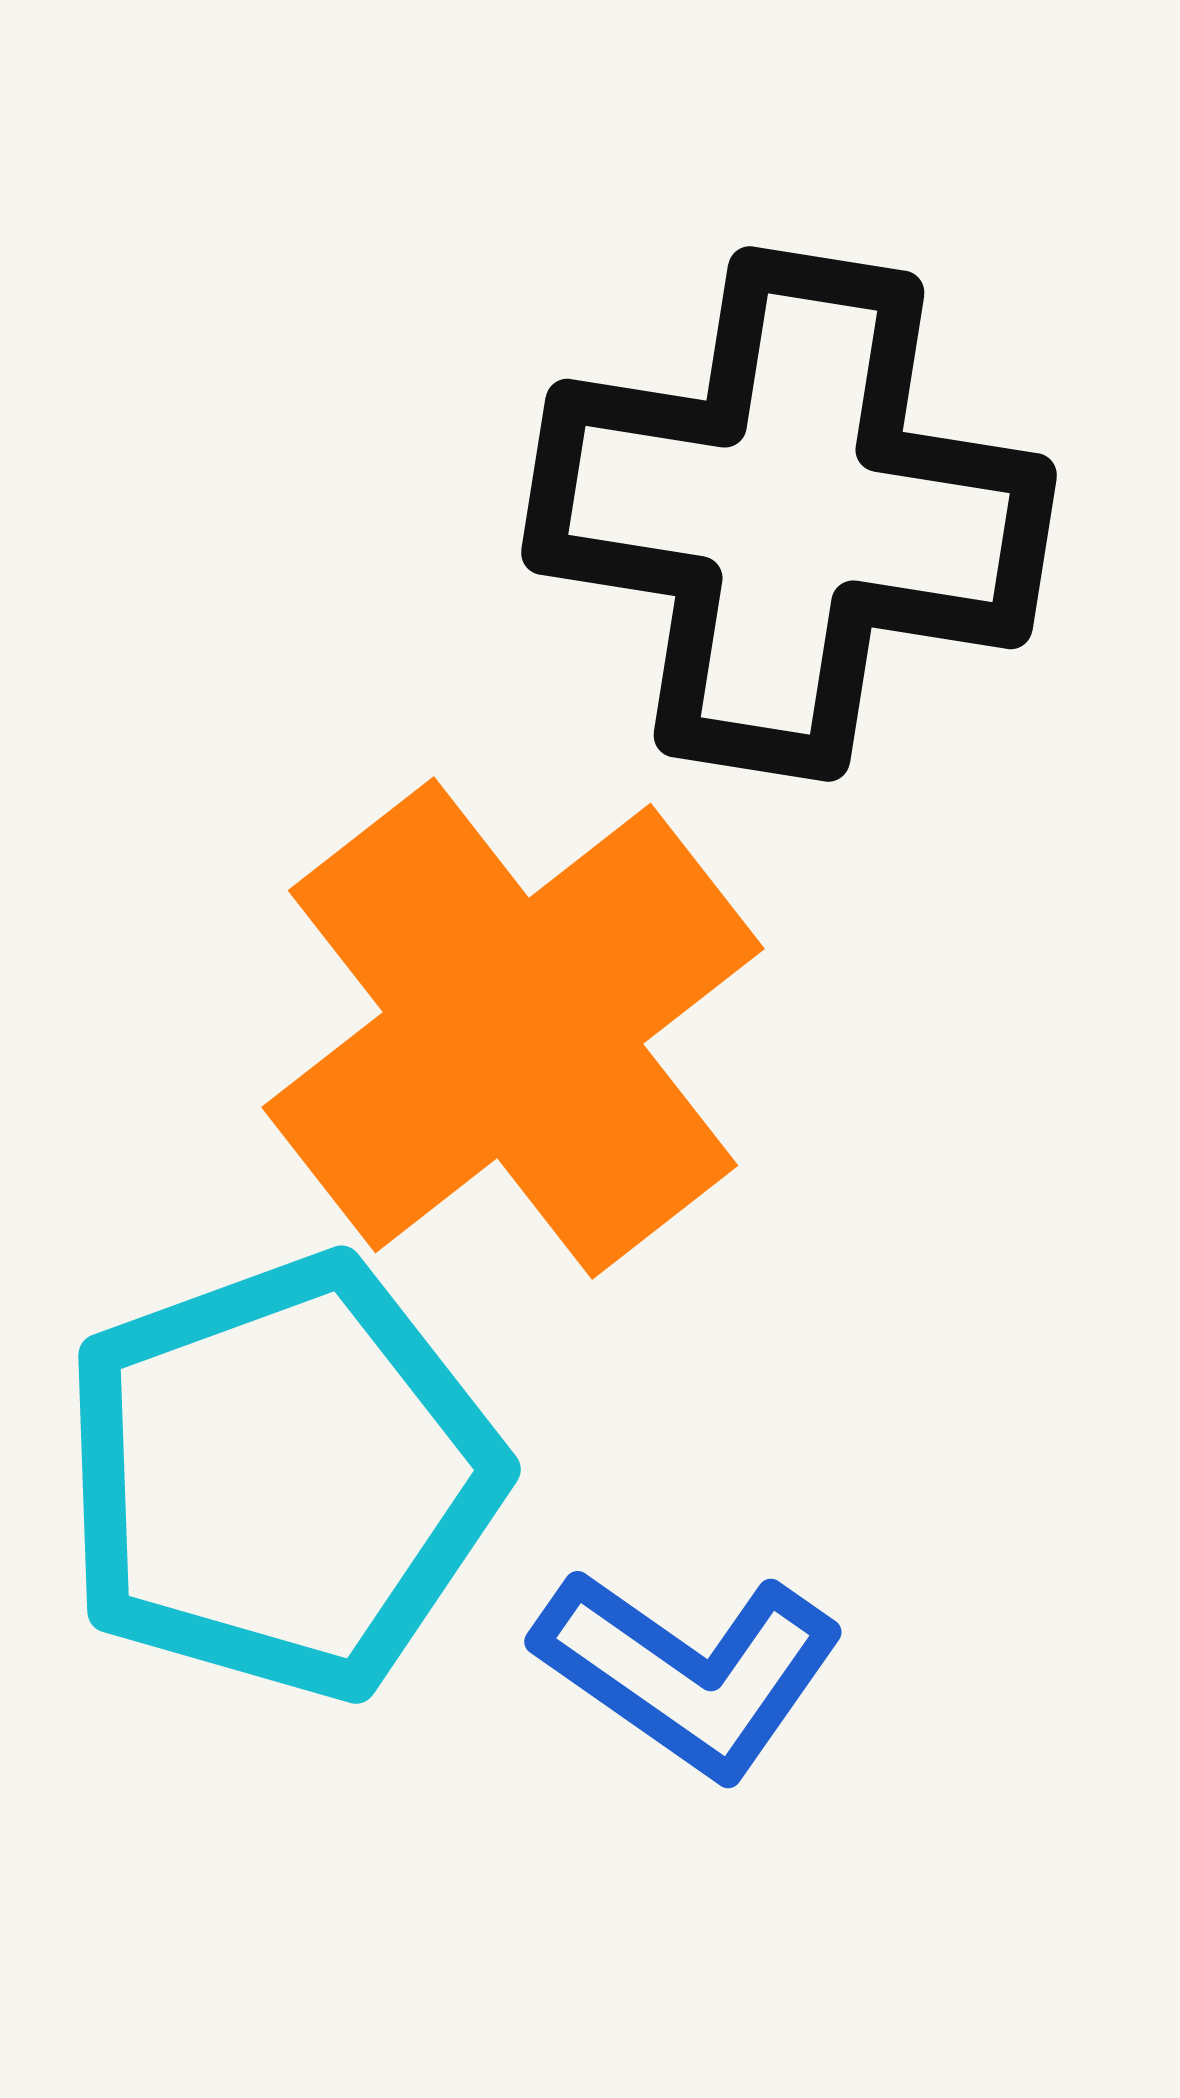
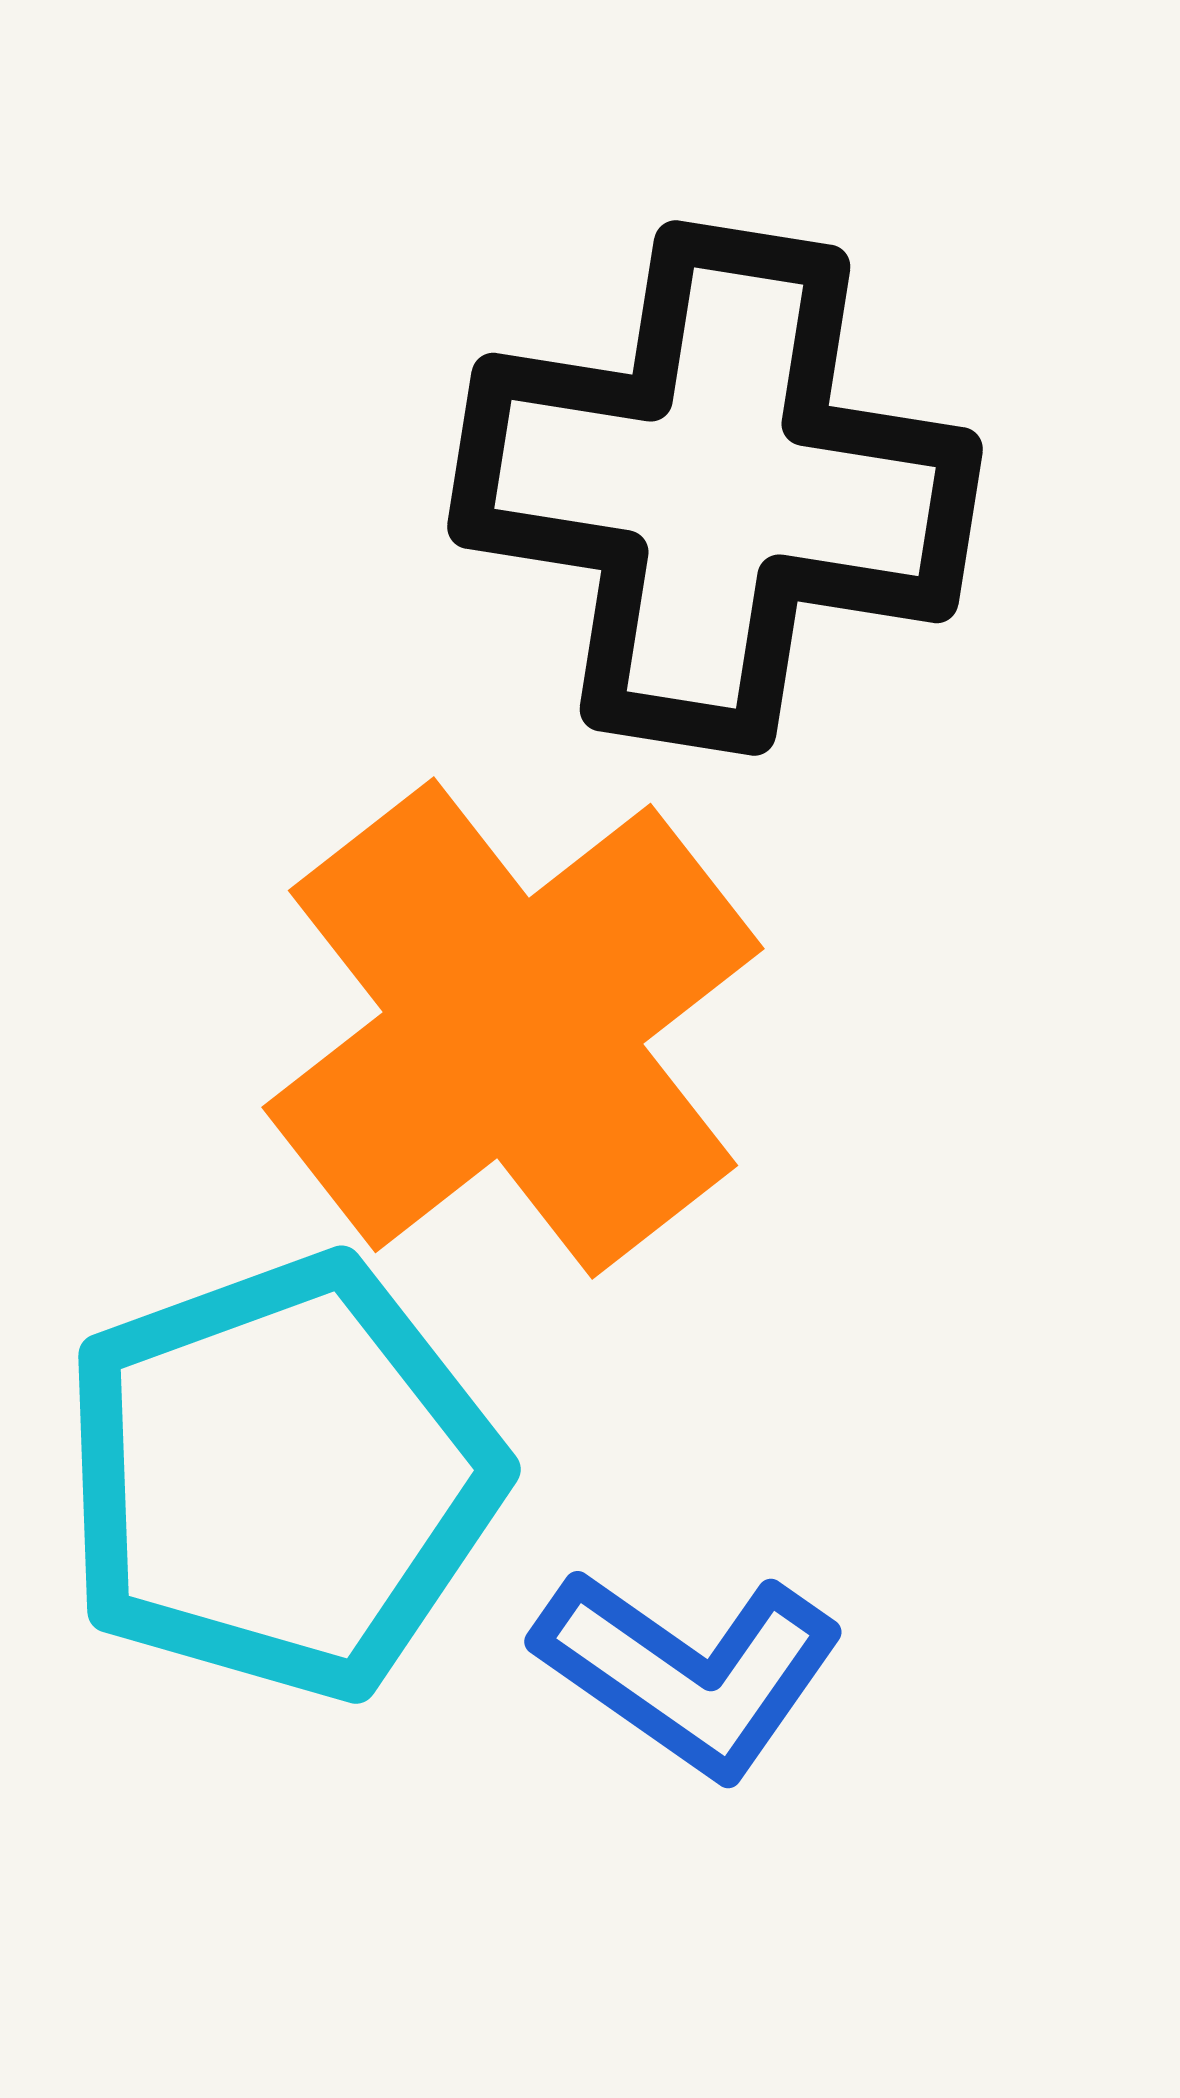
black cross: moved 74 px left, 26 px up
